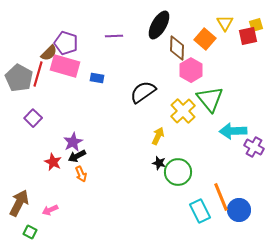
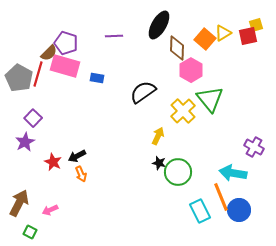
yellow triangle: moved 2 px left, 10 px down; rotated 30 degrees clockwise
cyan arrow: moved 42 px down; rotated 12 degrees clockwise
purple star: moved 48 px left
